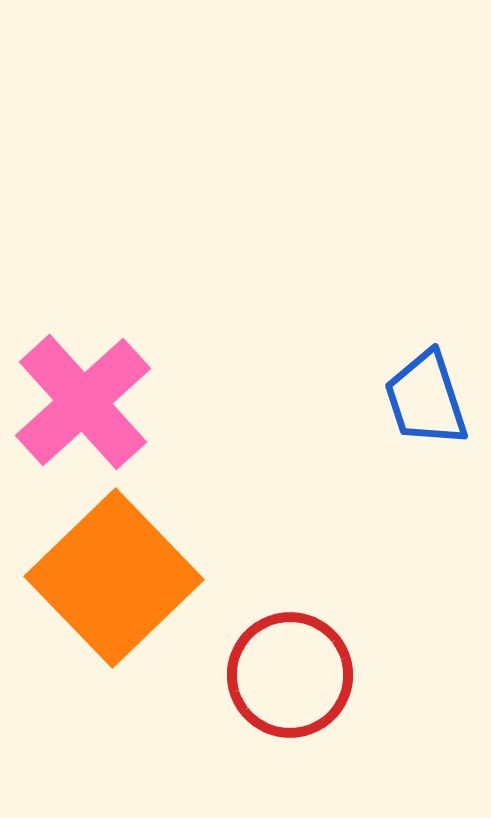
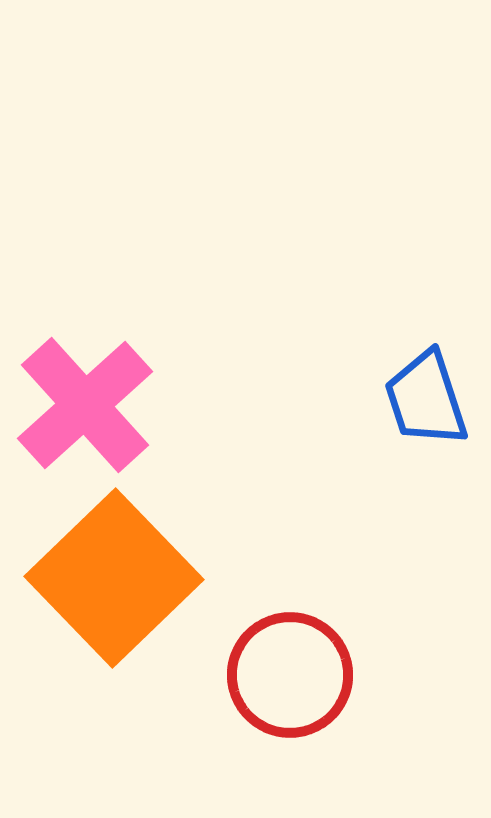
pink cross: moved 2 px right, 3 px down
